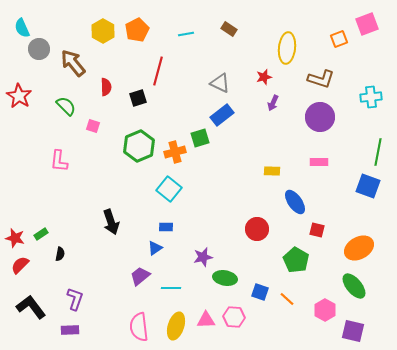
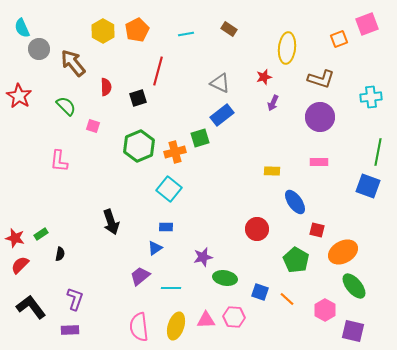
orange ellipse at (359, 248): moved 16 px left, 4 px down
